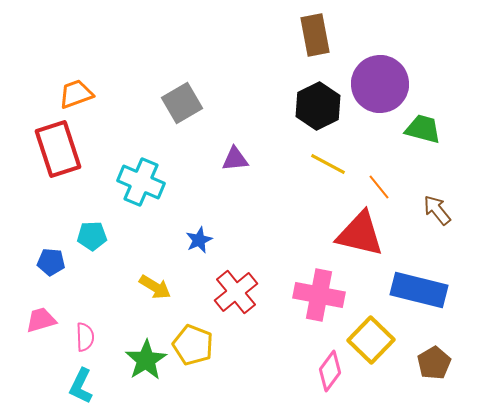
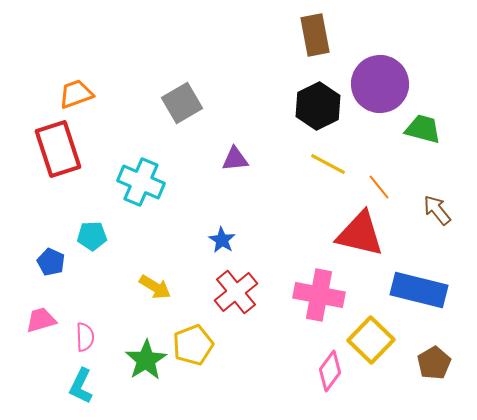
blue star: moved 23 px right; rotated 16 degrees counterclockwise
blue pentagon: rotated 20 degrees clockwise
yellow pentagon: rotated 30 degrees clockwise
